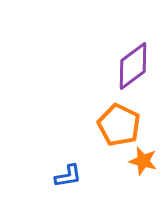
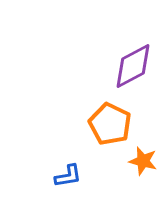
purple diamond: rotated 9 degrees clockwise
orange pentagon: moved 9 px left, 1 px up
